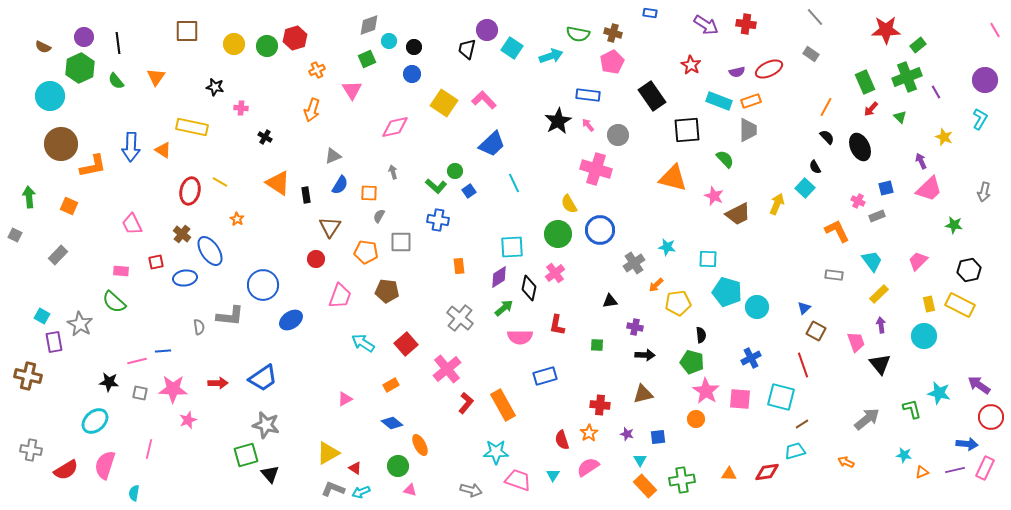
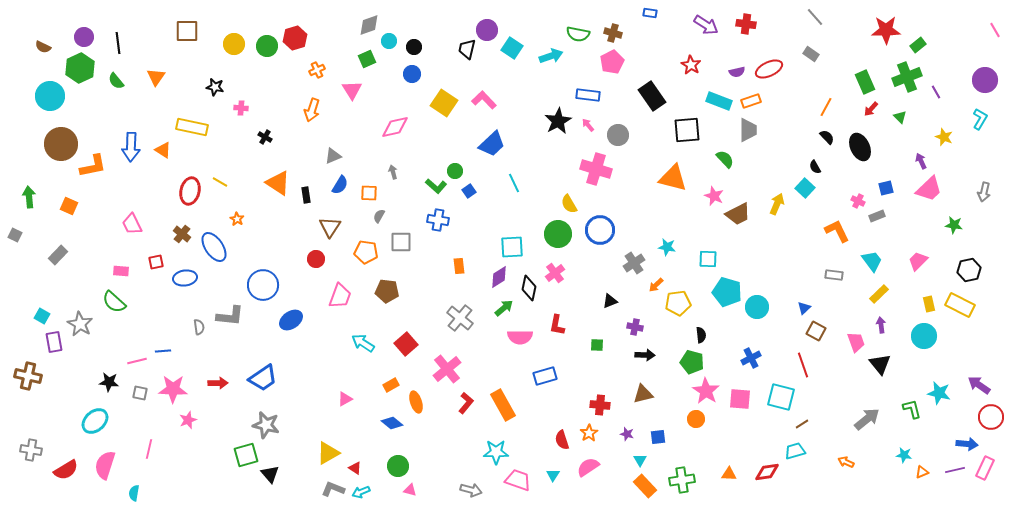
blue ellipse at (210, 251): moved 4 px right, 4 px up
black triangle at (610, 301): rotated 14 degrees counterclockwise
orange ellipse at (420, 445): moved 4 px left, 43 px up; rotated 10 degrees clockwise
